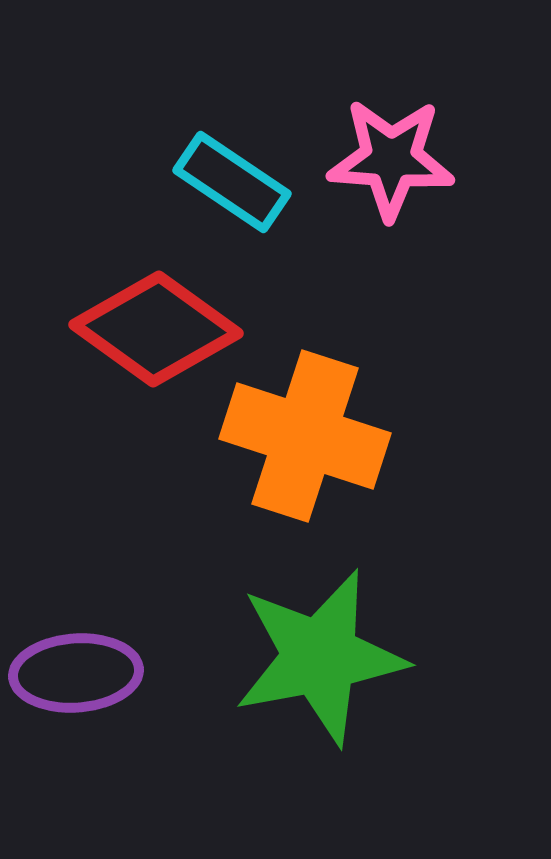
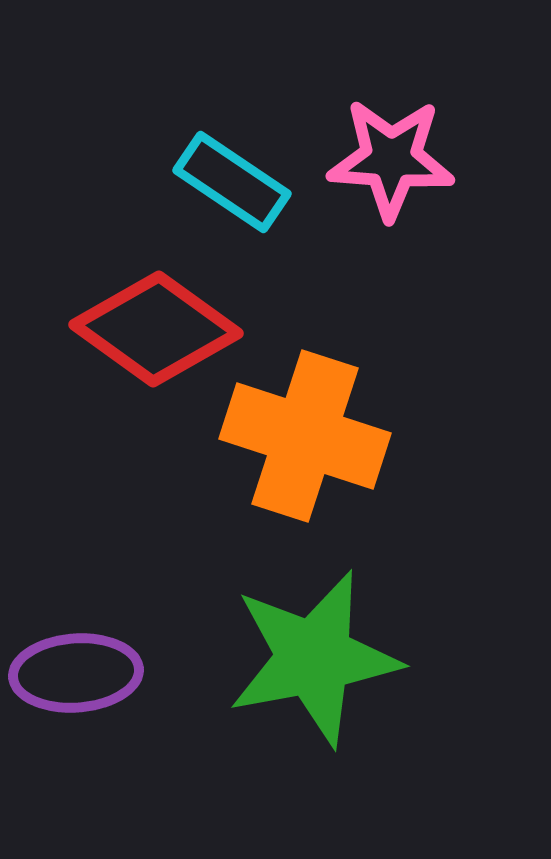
green star: moved 6 px left, 1 px down
